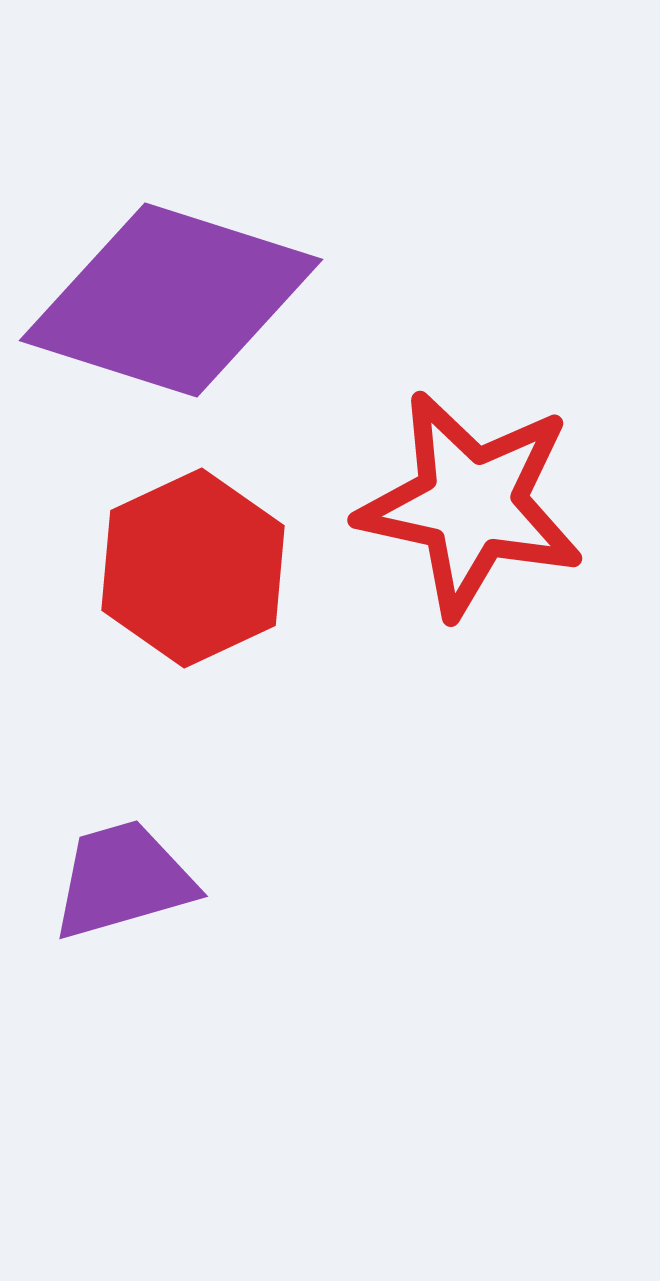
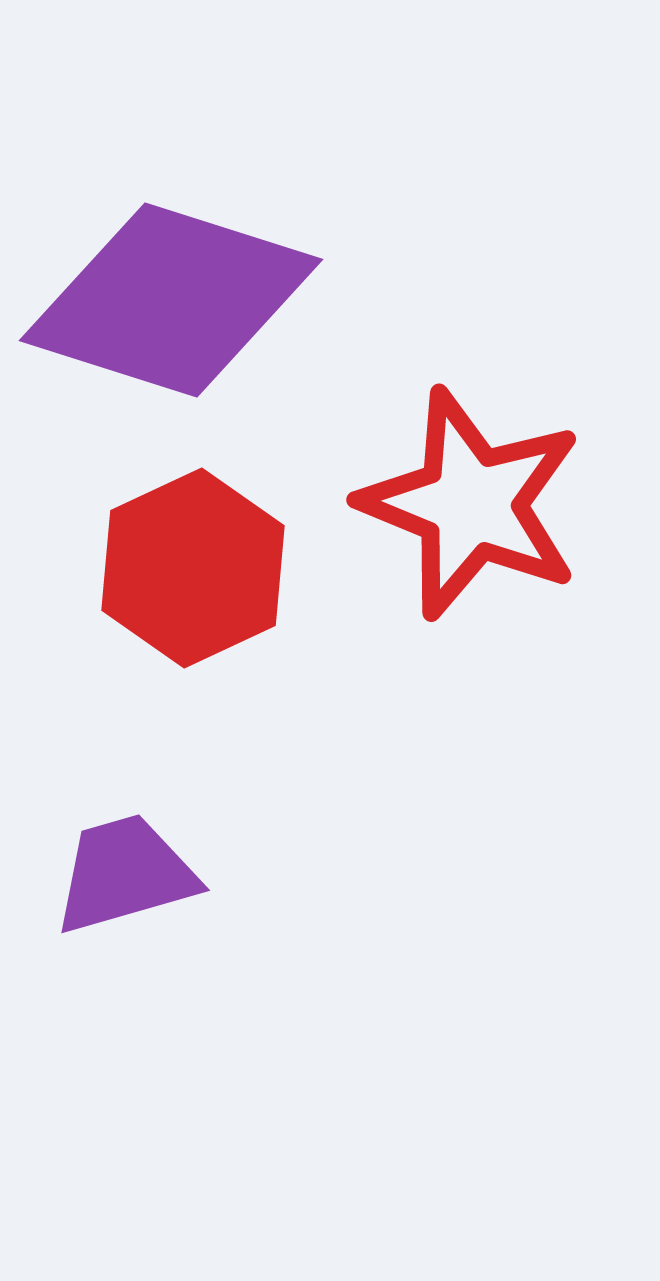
red star: rotated 10 degrees clockwise
purple trapezoid: moved 2 px right, 6 px up
